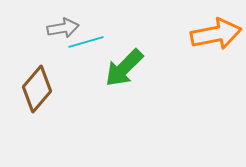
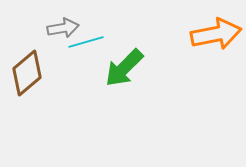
brown diamond: moved 10 px left, 16 px up; rotated 9 degrees clockwise
